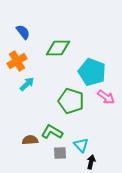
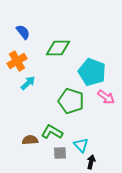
cyan arrow: moved 1 px right, 1 px up
